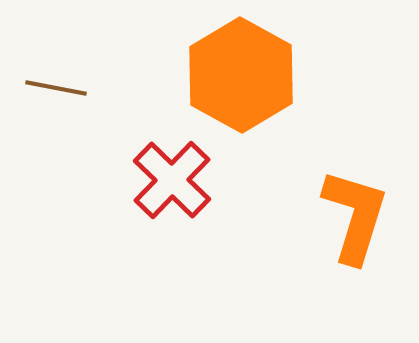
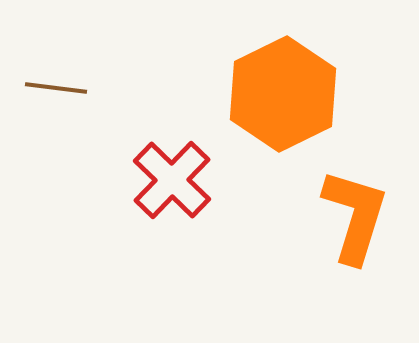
orange hexagon: moved 42 px right, 19 px down; rotated 5 degrees clockwise
brown line: rotated 4 degrees counterclockwise
